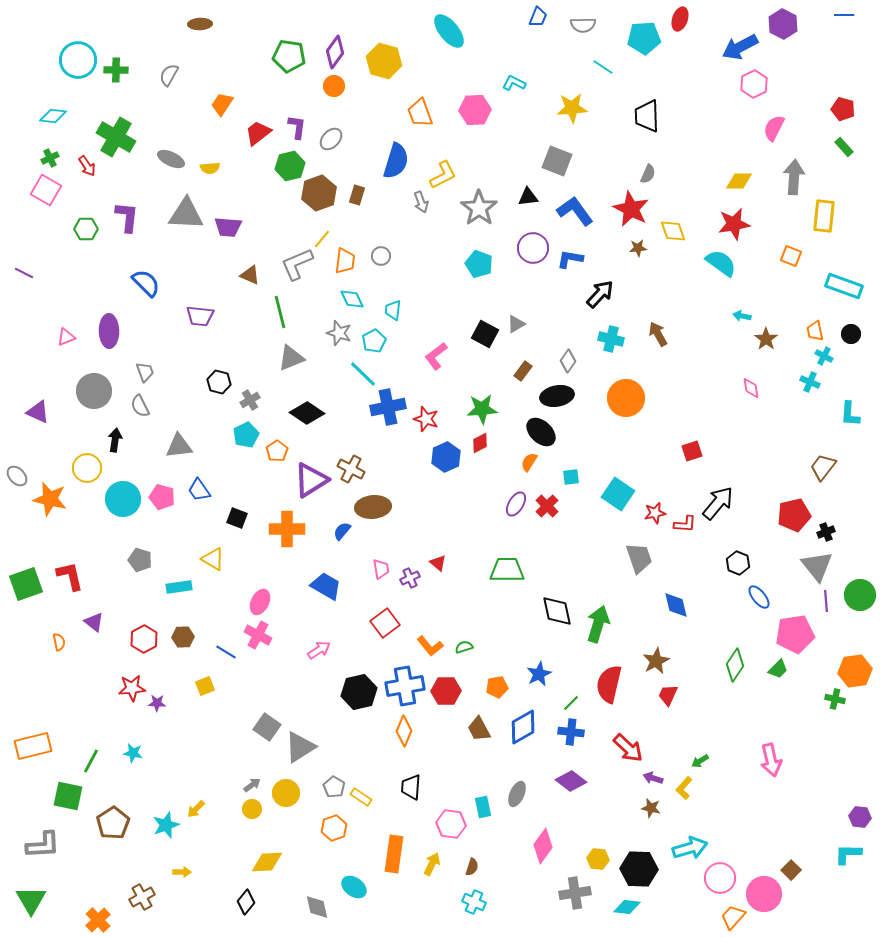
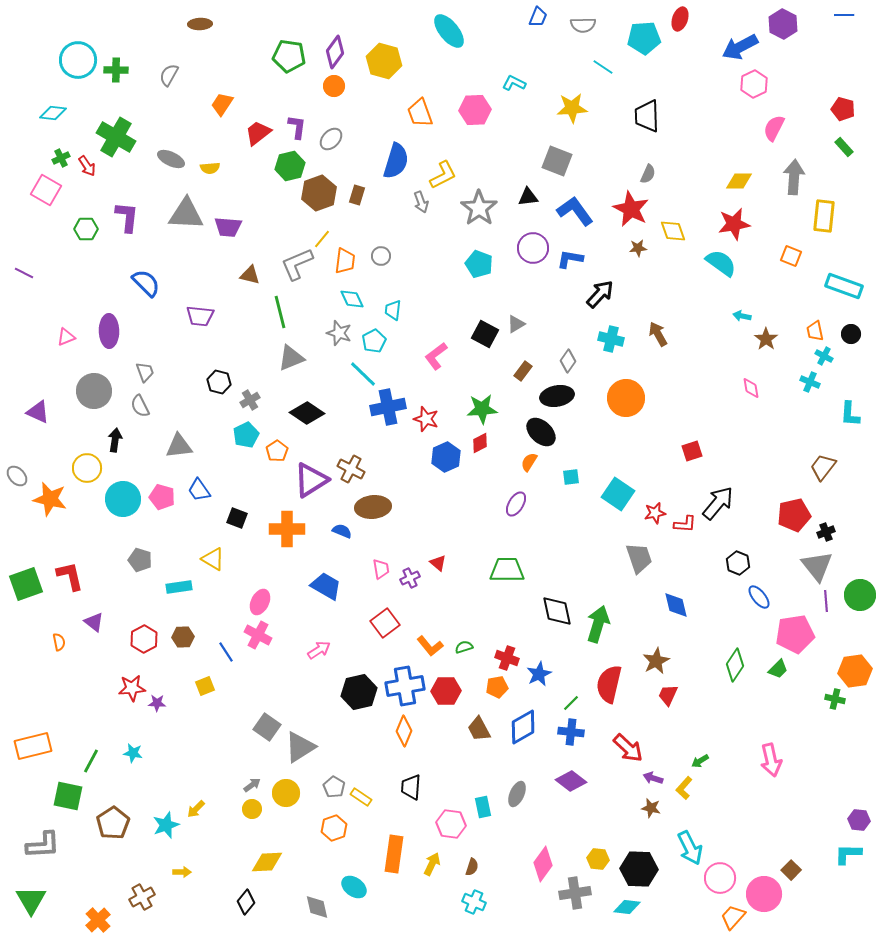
cyan diamond at (53, 116): moved 3 px up
green cross at (50, 158): moved 11 px right
brown triangle at (250, 275): rotated 10 degrees counterclockwise
red cross at (547, 506): moved 40 px left, 152 px down; rotated 25 degrees counterclockwise
blue semicircle at (342, 531): rotated 72 degrees clockwise
blue line at (226, 652): rotated 25 degrees clockwise
purple hexagon at (860, 817): moved 1 px left, 3 px down
pink diamond at (543, 846): moved 18 px down
cyan arrow at (690, 848): rotated 80 degrees clockwise
